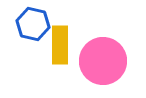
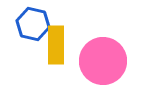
yellow rectangle: moved 4 px left
